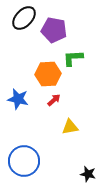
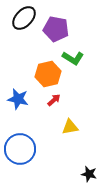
purple pentagon: moved 2 px right, 1 px up
green L-shape: rotated 145 degrees counterclockwise
orange hexagon: rotated 10 degrees counterclockwise
blue circle: moved 4 px left, 12 px up
black star: moved 1 px right
